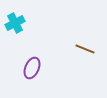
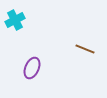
cyan cross: moved 3 px up
